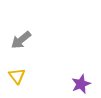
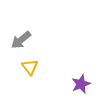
yellow triangle: moved 13 px right, 9 px up
